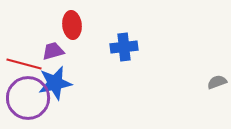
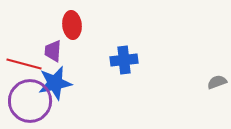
blue cross: moved 13 px down
purple trapezoid: rotated 70 degrees counterclockwise
purple circle: moved 2 px right, 3 px down
